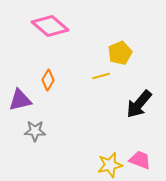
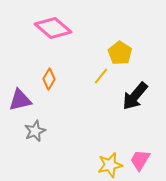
pink diamond: moved 3 px right, 2 px down
yellow pentagon: rotated 15 degrees counterclockwise
yellow line: rotated 36 degrees counterclockwise
orange diamond: moved 1 px right, 1 px up
black arrow: moved 4 px left, 8 px up
gray star: rotated 25 degrees counterclockwise
pink trapezoid: rotated 80 degrees counterclockwise
